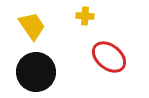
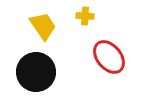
yellow trapezoid: moved 11 px right
red ellipse: rotated 12 degrees clockwise
